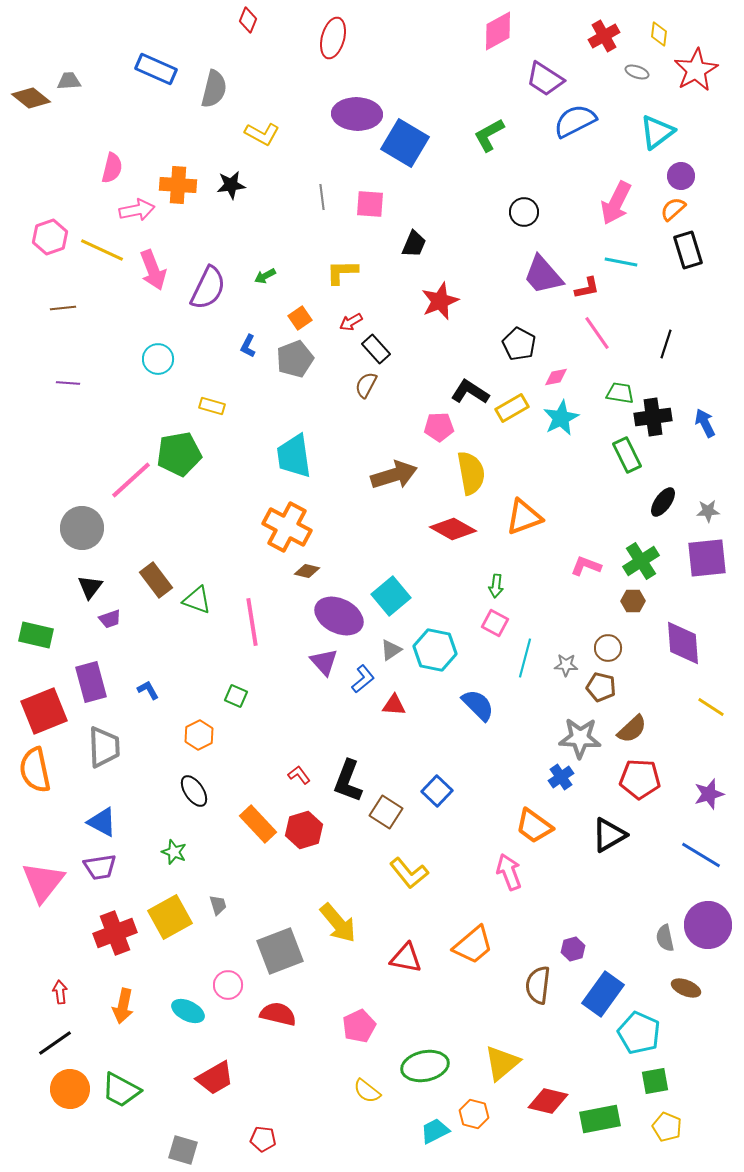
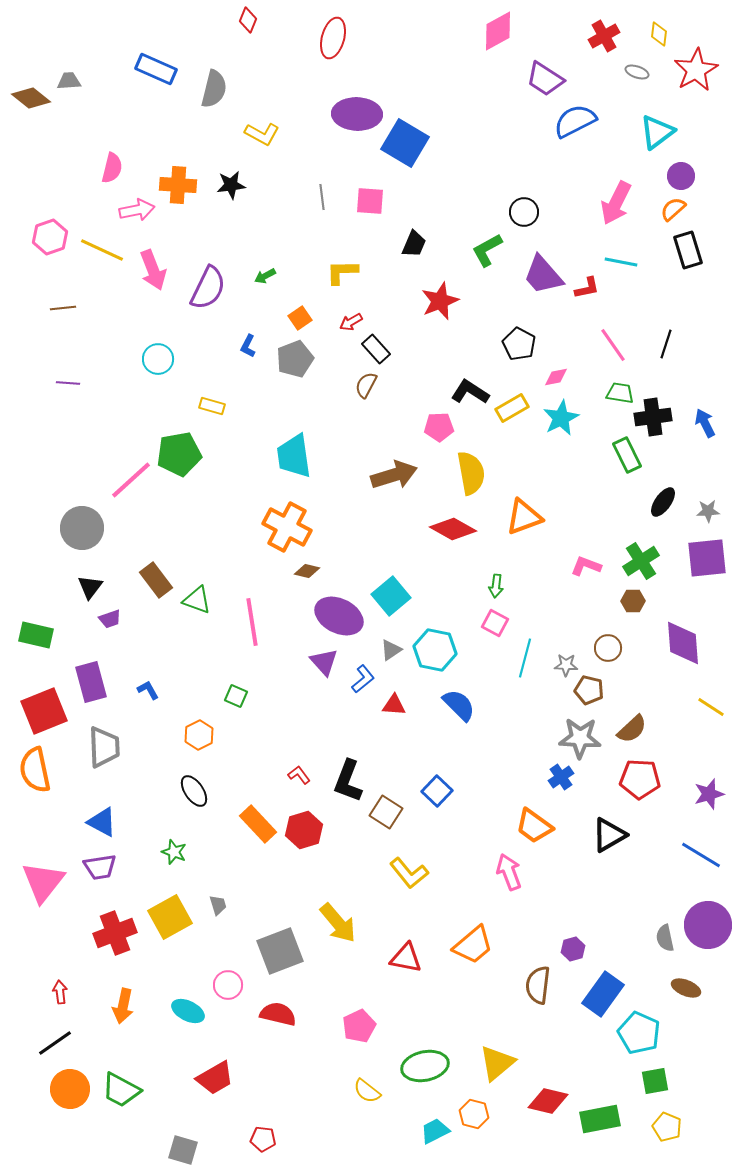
green L-shape at (489, 135): moved 2 px left, 115 px down
pink square at (370, 204): moved 3 px up
pink line at (597, 333): moved 16 px right, 12 px down
brown pentagon at (601, 687): moved 12 px left, 3 px down
blue semicircle at (478, 705): moved 19 px left
yellow triangle at (502, 1063): moved 5 px left
